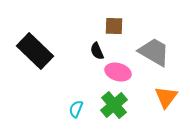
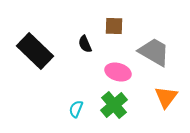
black semicircle: moved 12 px left, 7 px up
